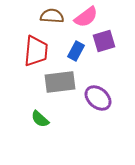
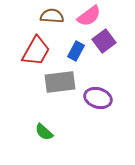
pink semicircle: moved 3 px right, 1 px up
purple square: rotated 20 degrees counterclockwise
red trapezoid: rotated 24 degrees clockwise
purple ellipse: rotated 24 degrees counterclockwise
green semicircle: moved 4 px right, 13 px down
